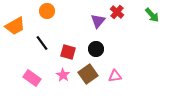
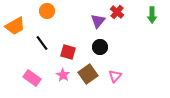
green arrow: rotated 42 degrees clockwise
black circle: moved 4 px right, 2 px up
pink triangle: rotated 40 degrees counterclockwise
